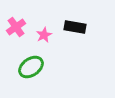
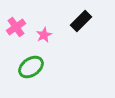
black rectangle: moved 6 px right, 6 px up; rotated 55 degrees counterclockwise
